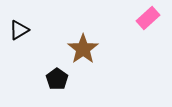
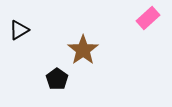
brown star: moved 1 px down
